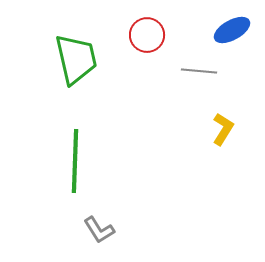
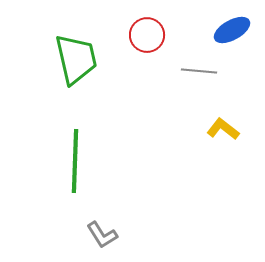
yellow L-shape: rotated 84 degrees counterclockwise
gray L-shape: moved 3 px right, 5 px down
